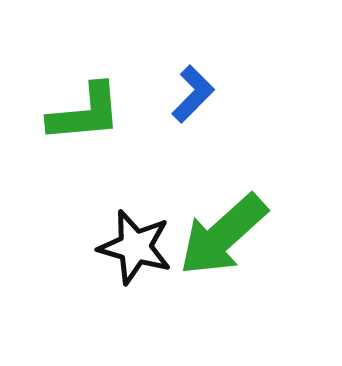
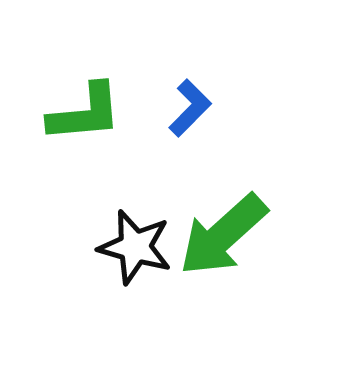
blue L-shape: moved 3 px left, 14 px down
